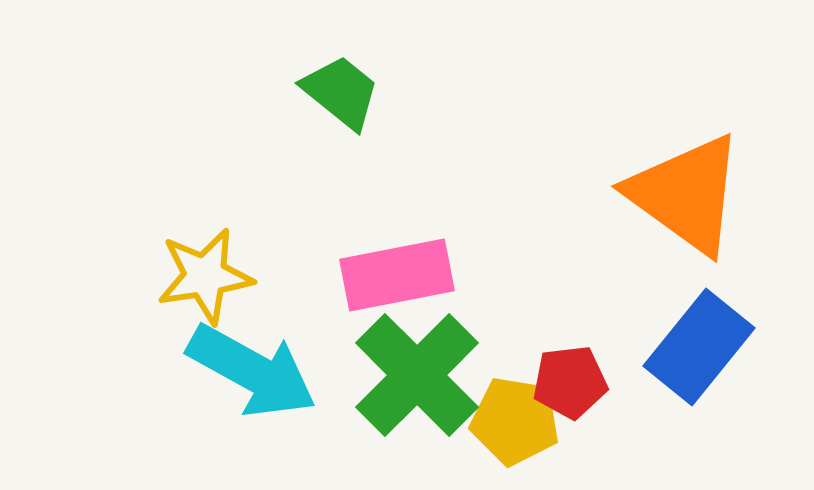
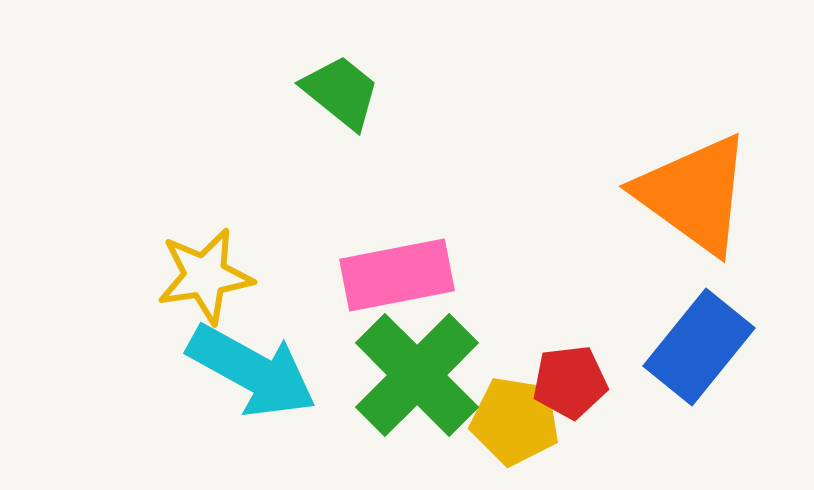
orange triangle: moved 8 px right
